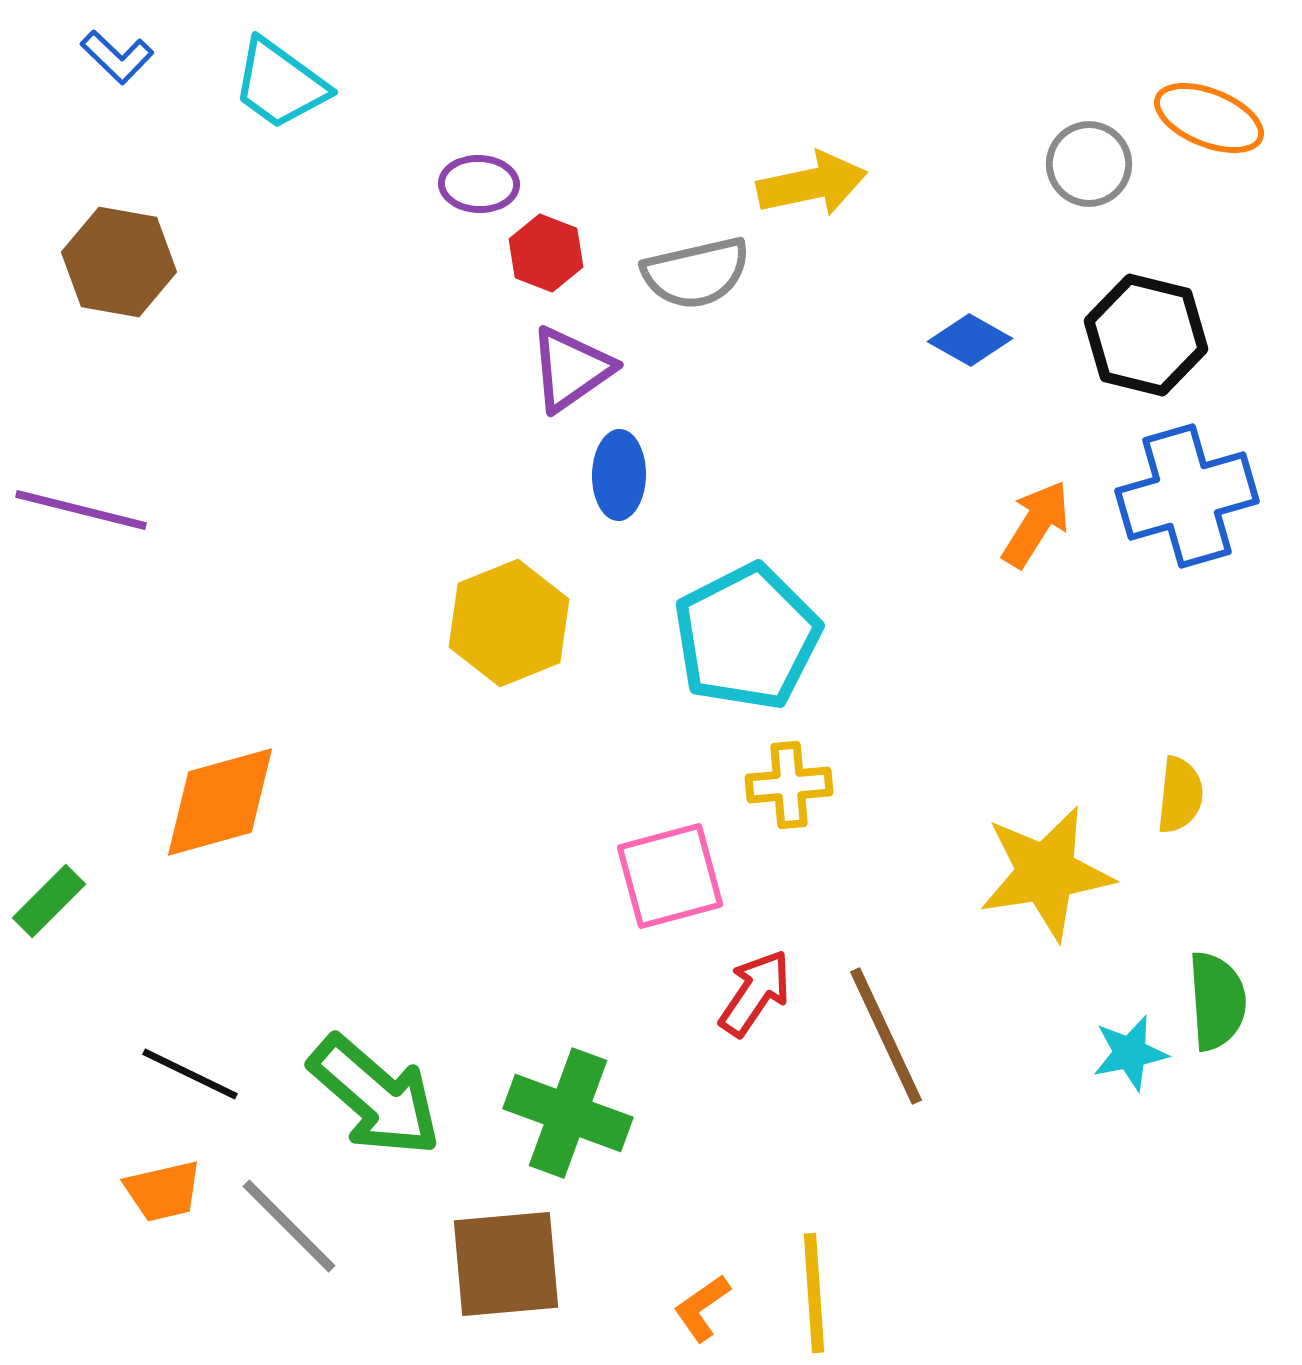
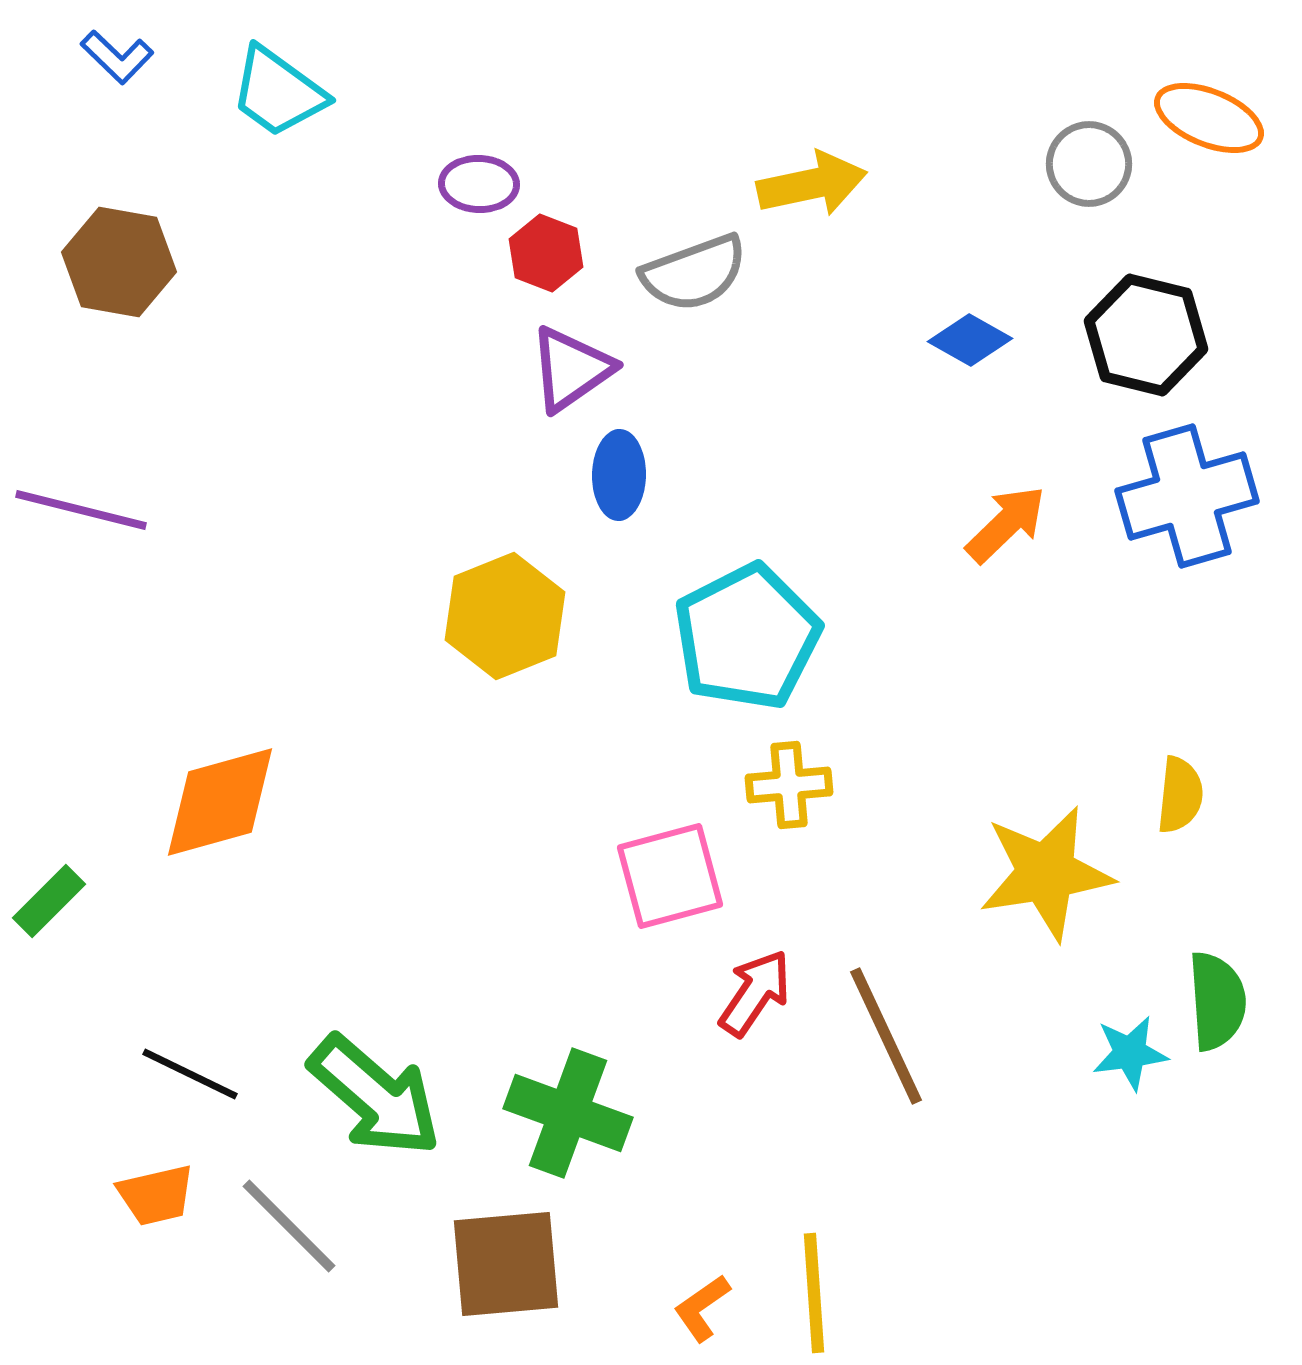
cyan trapezoid: moved 2 px left, 8 px down
gray semicircle: moved 2 px left; rotated 7 degrees counterclockwise
orange arrow: moved 30 px left; rotated 14 degrees clockwise
yellow hexagon: moved 4 px left, 7 px up
cyan star: rotated 4 degrees clockwise
orange trapezoid: moved 7 px left, 4 px down
